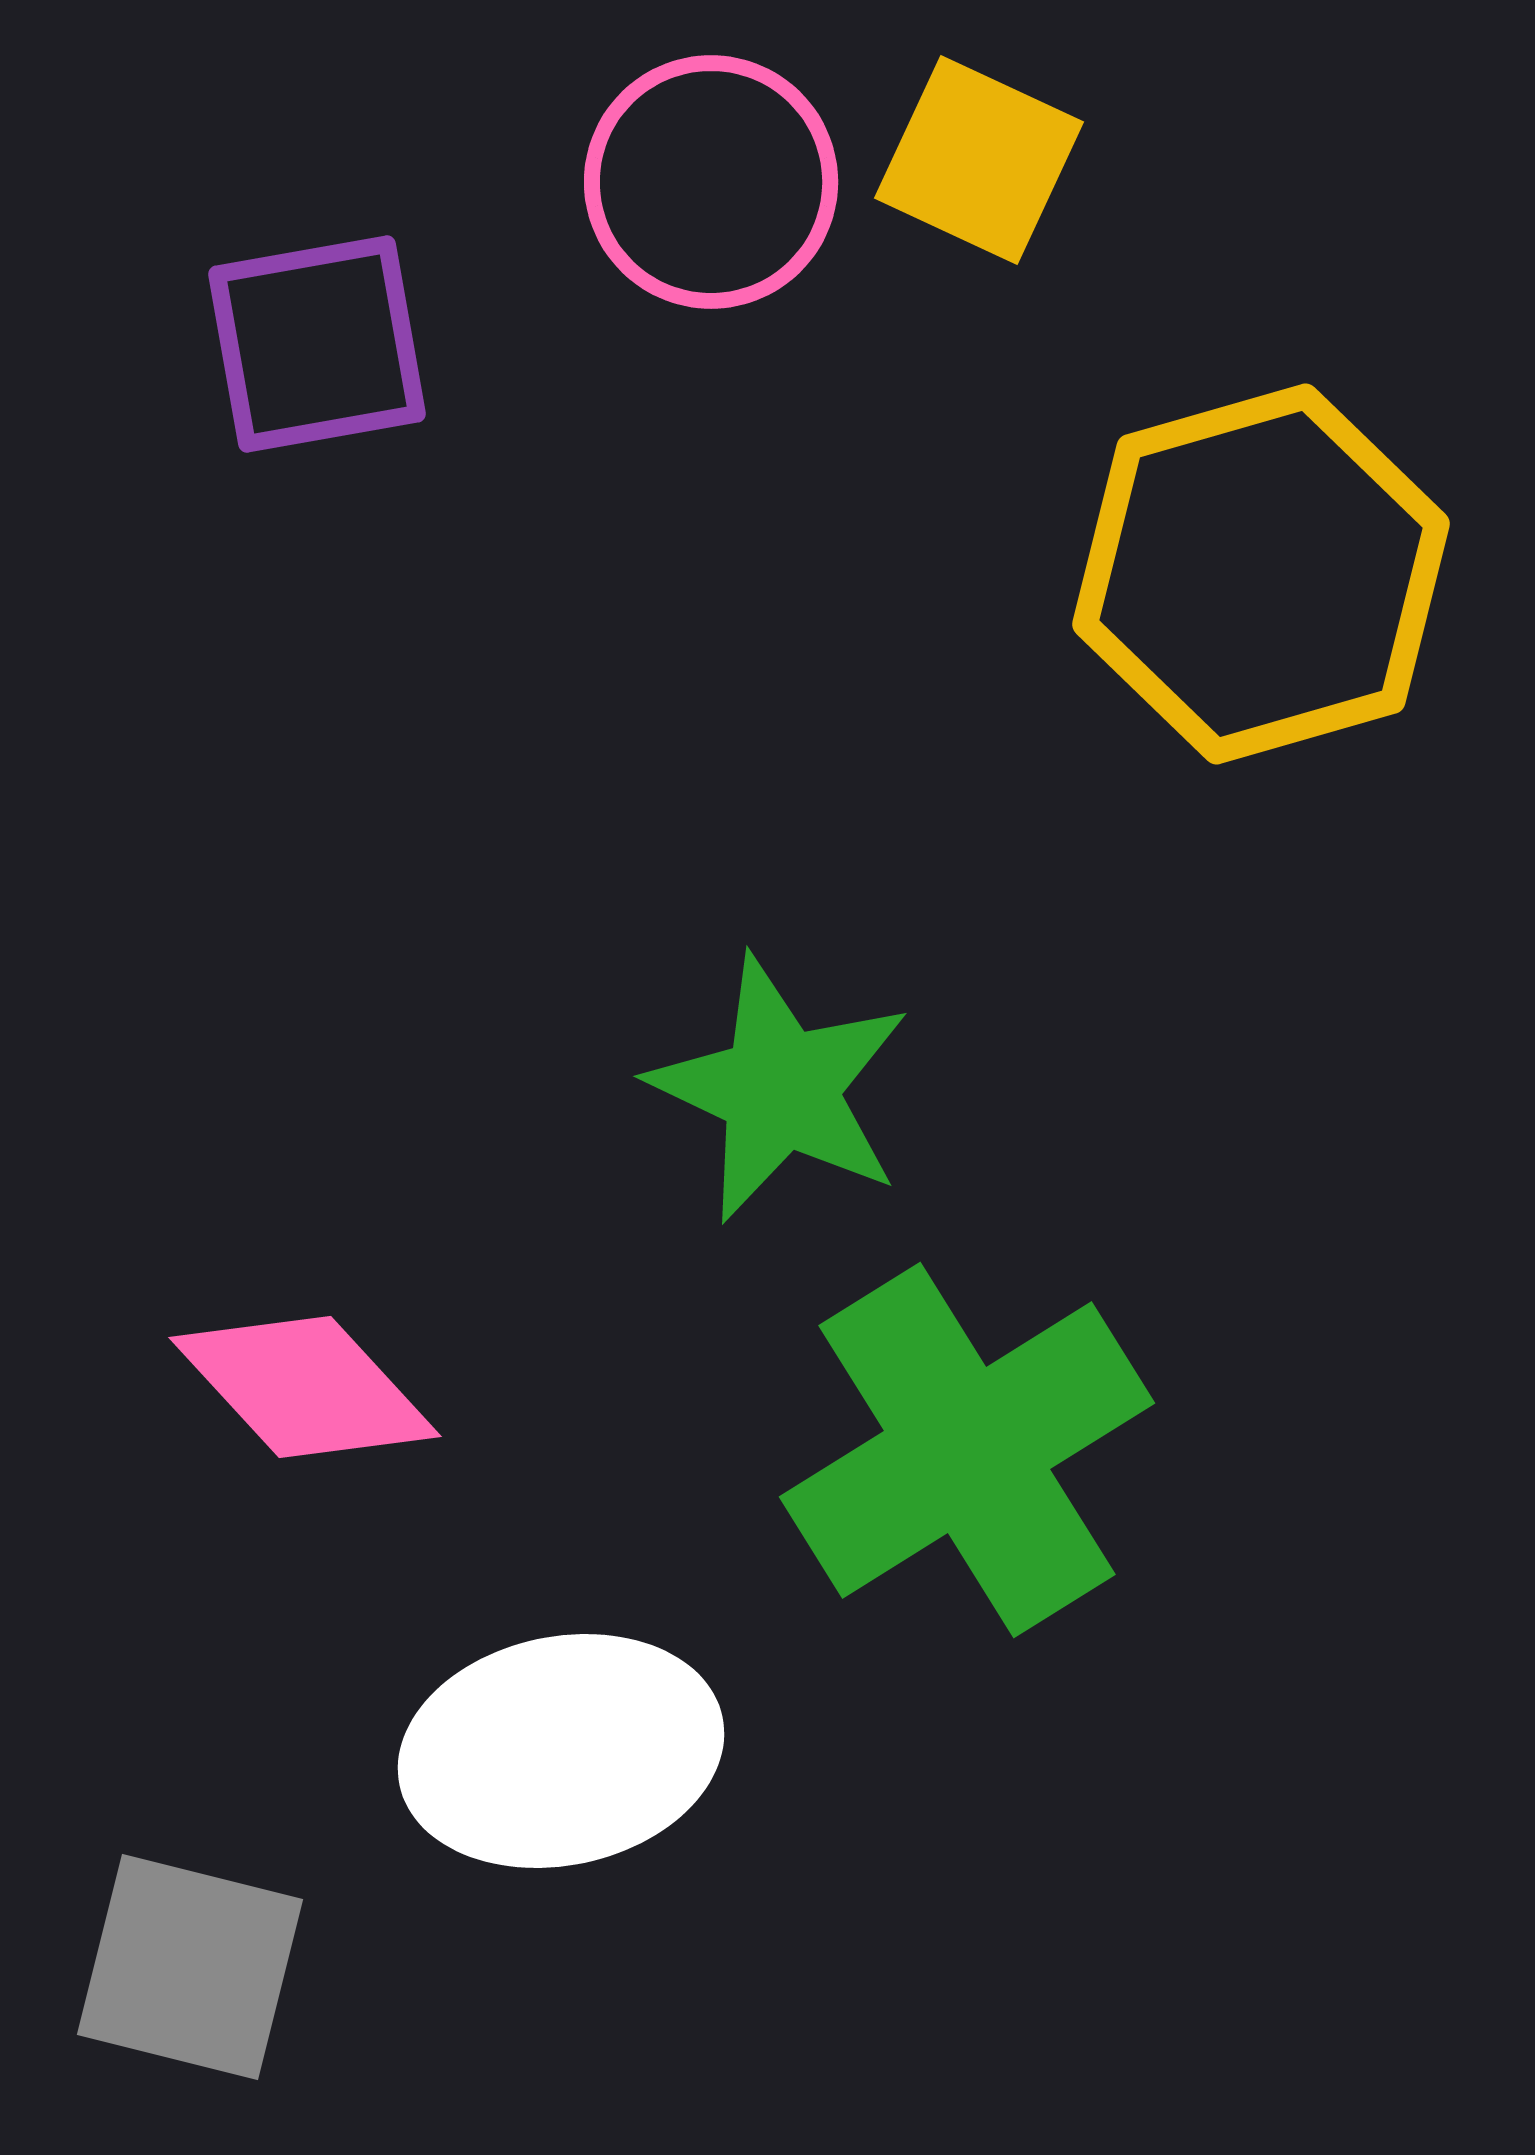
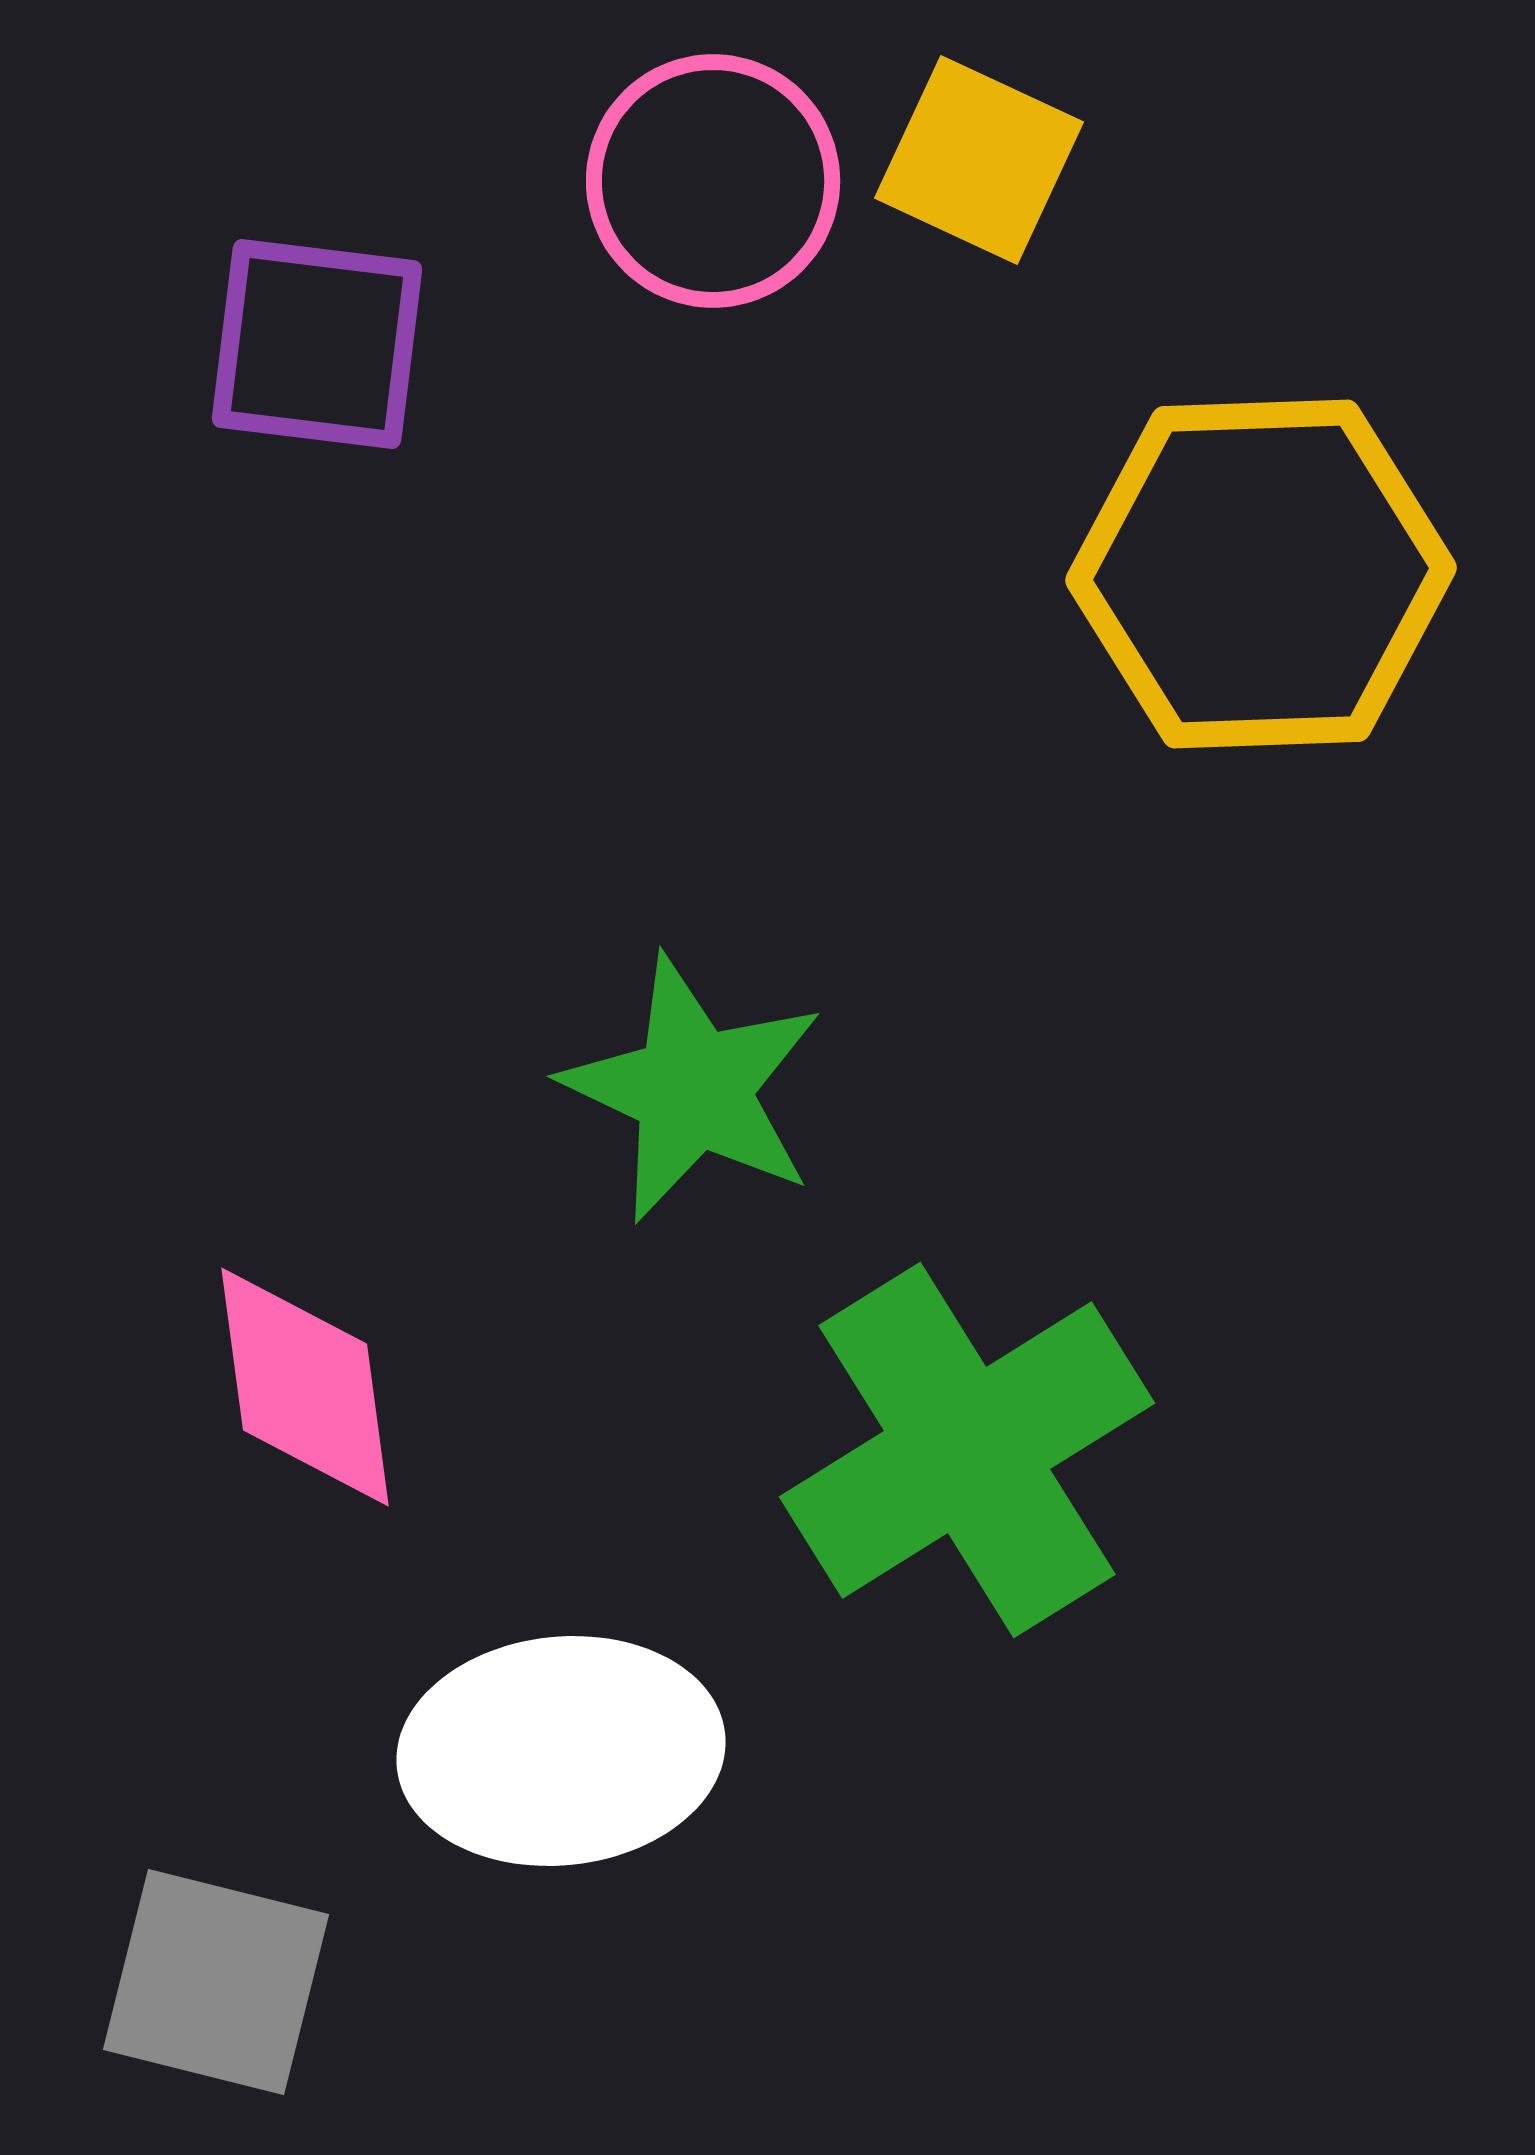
pink circle: moved 2 px right, 1 px up
purple square: rotated 17 degrees clockwise
yellow hexagon: rotated 14 degrees clockwise
green star: moved 87 px left
pink diamond: rotated 35 degrees clockwise
white ellipse: rotated 6 degrees clockwise
gray square: moved 26 px right, 15 px down
